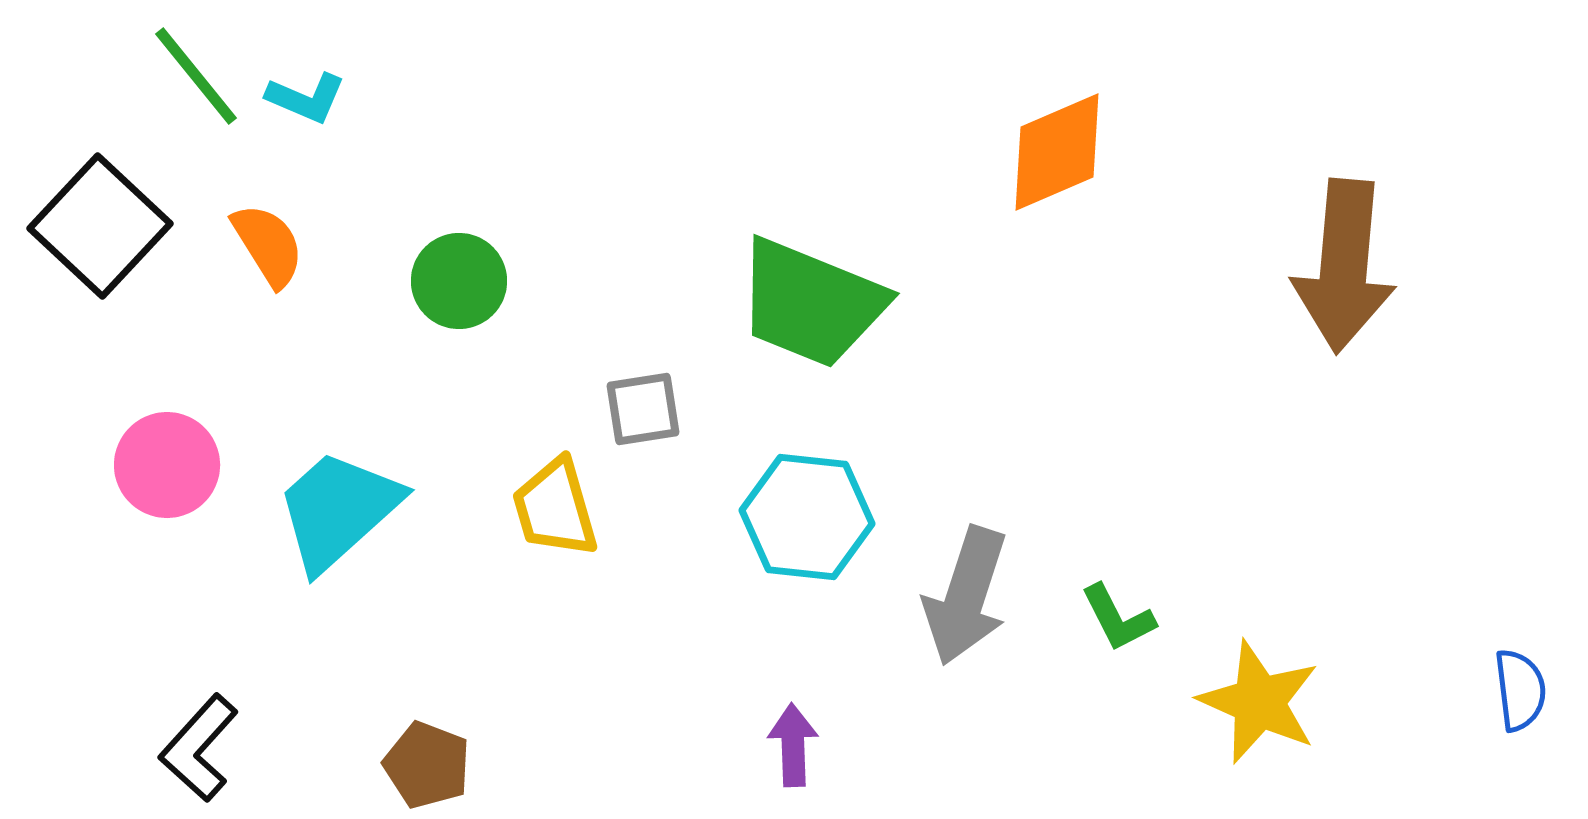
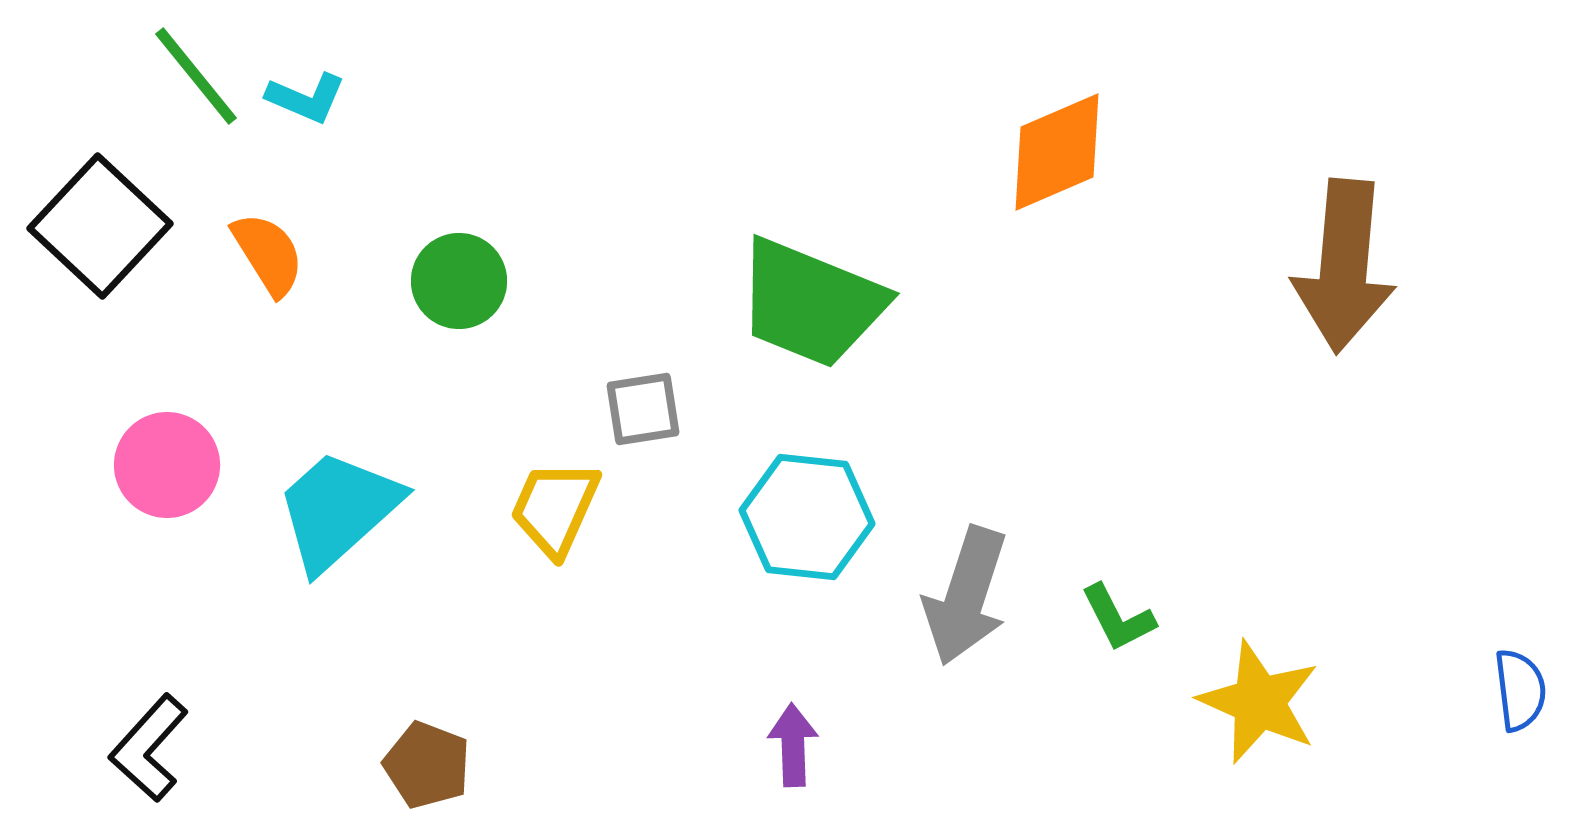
orange semicircle: moved 9 px down
yellow trapezoid: rotated 40 degrees clockwise
black L-shape: moved 50 px left
